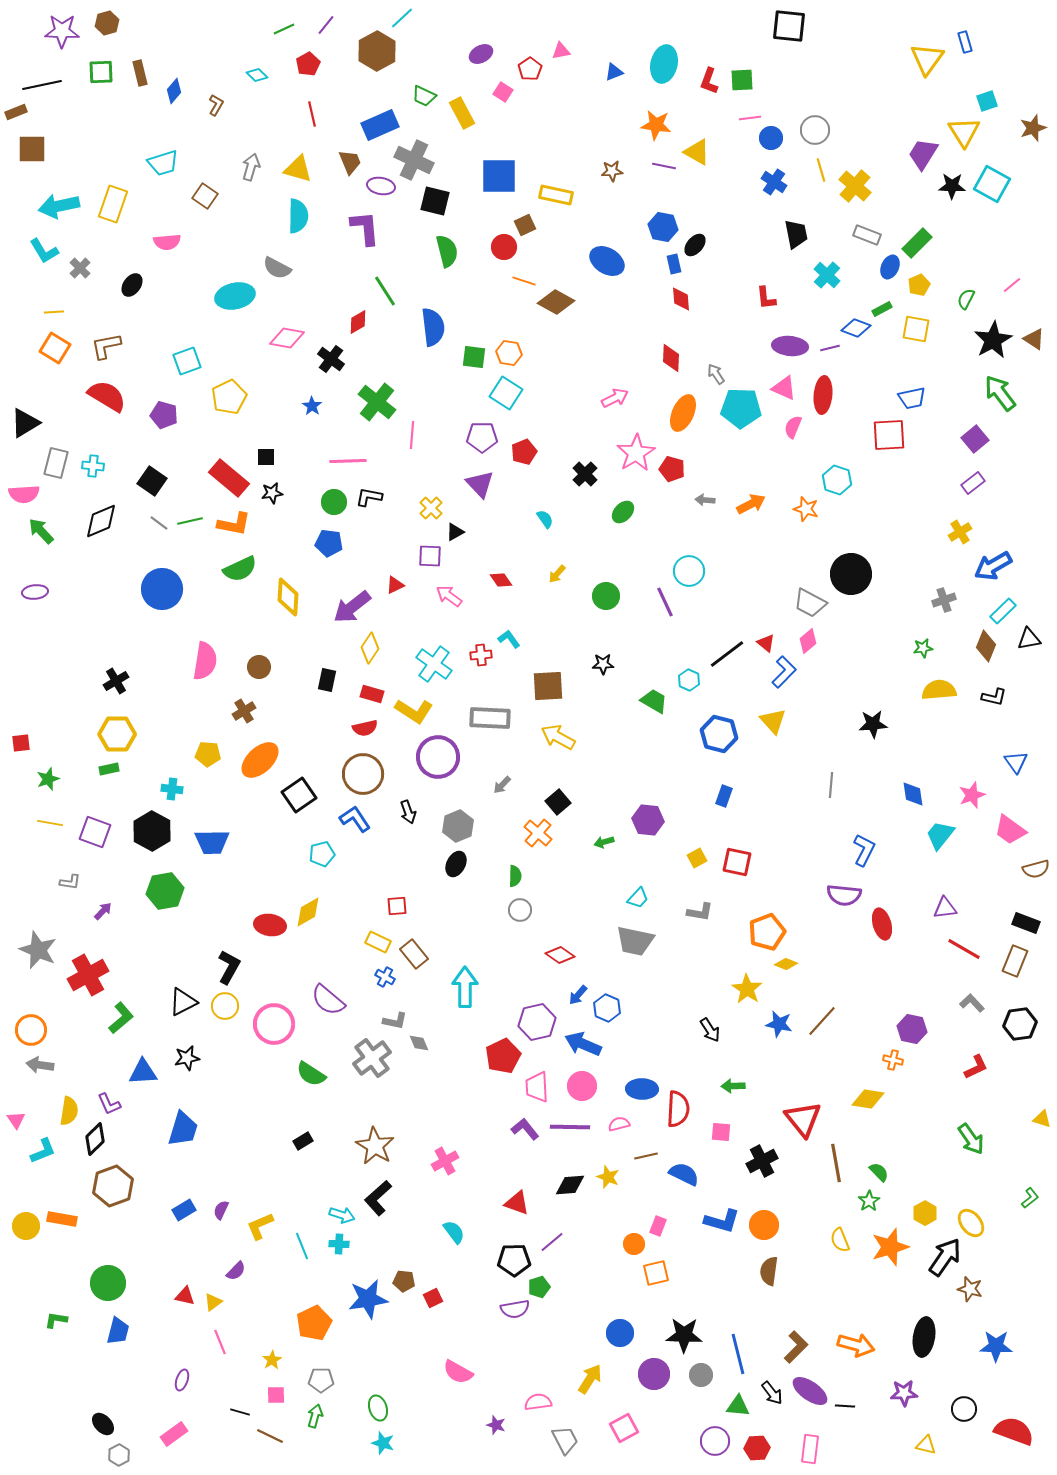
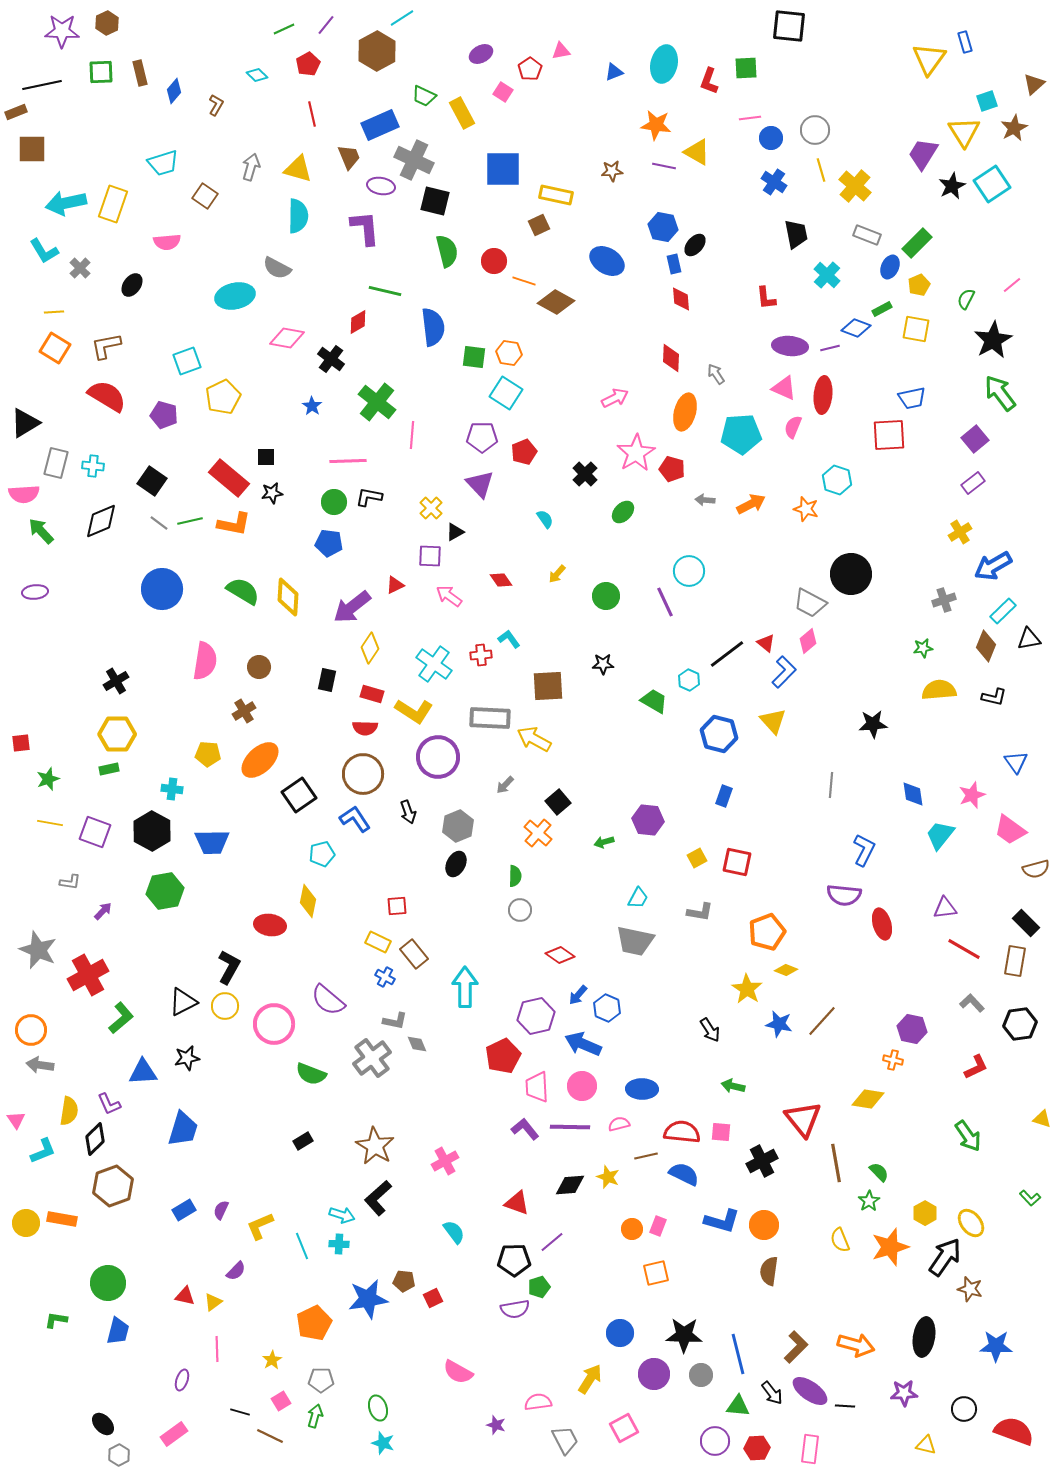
cyan line at (402, 18): rotated 10 degrees clockwise
brown hexagon at (107, 23): rotated 10 degrees counterclockwise
yellow triangle at (927, 59): moved 2 px right
green square at (742, 80): moved 4 px right, 12 px up
brown star at (1033, 128): moved 19 px left; rotated 8 degrees counterclockwise
brown trapezoid at (350, 162): moved 1 px left, 5 px up
blue square at (499, 176): moved 4 px right, 7 px up
cyan square at (992, 184): rotated 27 degrees clockwise
black star at (952, 186): rotated 28 degrees counterclockwise
cyan arrow at (59, 206): moved 7 px right, 3 px up
brown square at (525, 225): moved 14 px right
red circle at (504, 247): moved 10 px left, 14 px down
green line at (385, 291): rotated 44 degrees counterclockwise
brown triangle at (1034, 339): moved 255 px up; rotated 45 degrees clockwise
yellow pentagon at (229, 397): moved 6 px left
cyan pentagon at (741, 408): moved 26 px down; rotated 6 degrees counterclockwise
orange ellipse at (683, 413): moved 2 px right, 1 px up; rotated 9 degrees counterclockwise
green semicircle at (240, 569): moved 3 px right, 22 px down; rotated 124 degrees counterclockwise
red semicircle at (365, 728): rotated 15 degrees clockwise
yellow arrow at (558, 737): moved 24 px left, 2 px down
gray arrow at (502, 785): moved 3 px right
cyan trapezoid at (638, 898): rotated 15 degrees counterclockwise
yellow diamond at (308, 912): moved 11 px up; rotated 48 degrees counterclockwise
black rectangle at (1026, 923): rotated 24 degrees clockwise
brown rectangle at (1015, 961): rotated 12 degrees counterclockwise
yellow diamond at (786, 964): moved 6 px down
purple hexagon at (537, 1022): moved 1 px left, 6 px up
gray diamond at (419, 1043): moved 2 px left, 1 px down
green semicircle at (311, 1074): rotated 12 degrees counterclockwise
green arrow at (733, 1086): rotated 15 degrees clockwise
red semicircle at (678, 1109): moved 4 px right, 23 px down; rotated 87 degrees counterclockwise
green arrow at (971, 1139): moved 3 px left, 3 px up
green L-shape at (1030, 1198): rotated 85 degrees clockwise
yellow circle at (26, 1226): moved 3 px up
orange circle at (634, 1244): moved 2 px left, 15 px up
pink line at (220, 1342): moved 3 px left, 7 px down; rotated 20 degrees clockwise
pink square at (276, 1395): moved 5 px right, 6 px down; rotated 30 degrees counterclockwise
